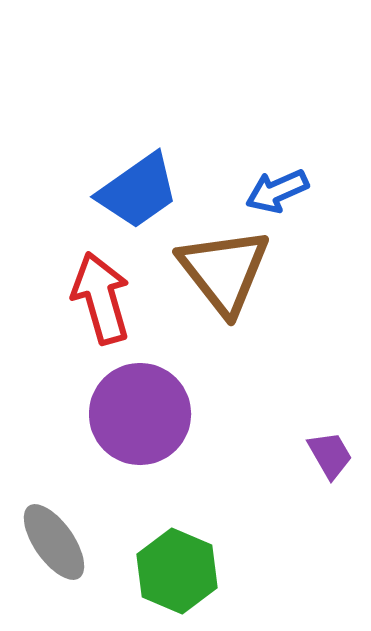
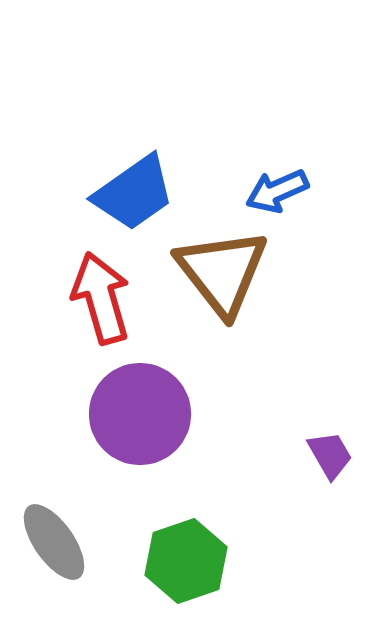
blue trapezoid: moved 4 px left, 2 px down
brown triangle: moved 2 px left, 1 px down
green hexagon: moved 9 px right, 10 px up; rotated 18 degrees clockwise
